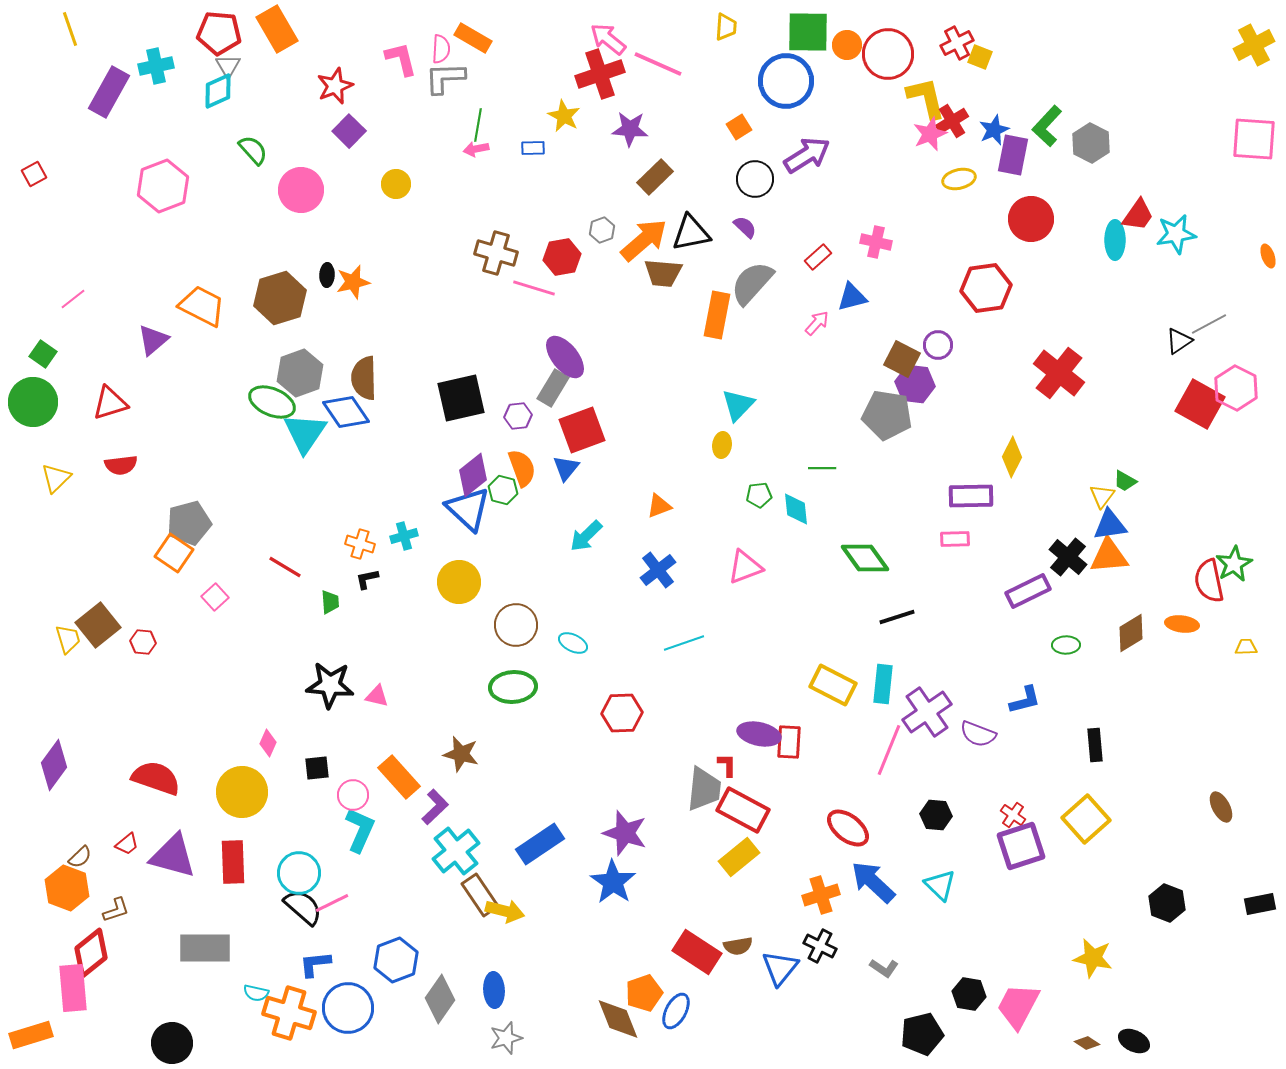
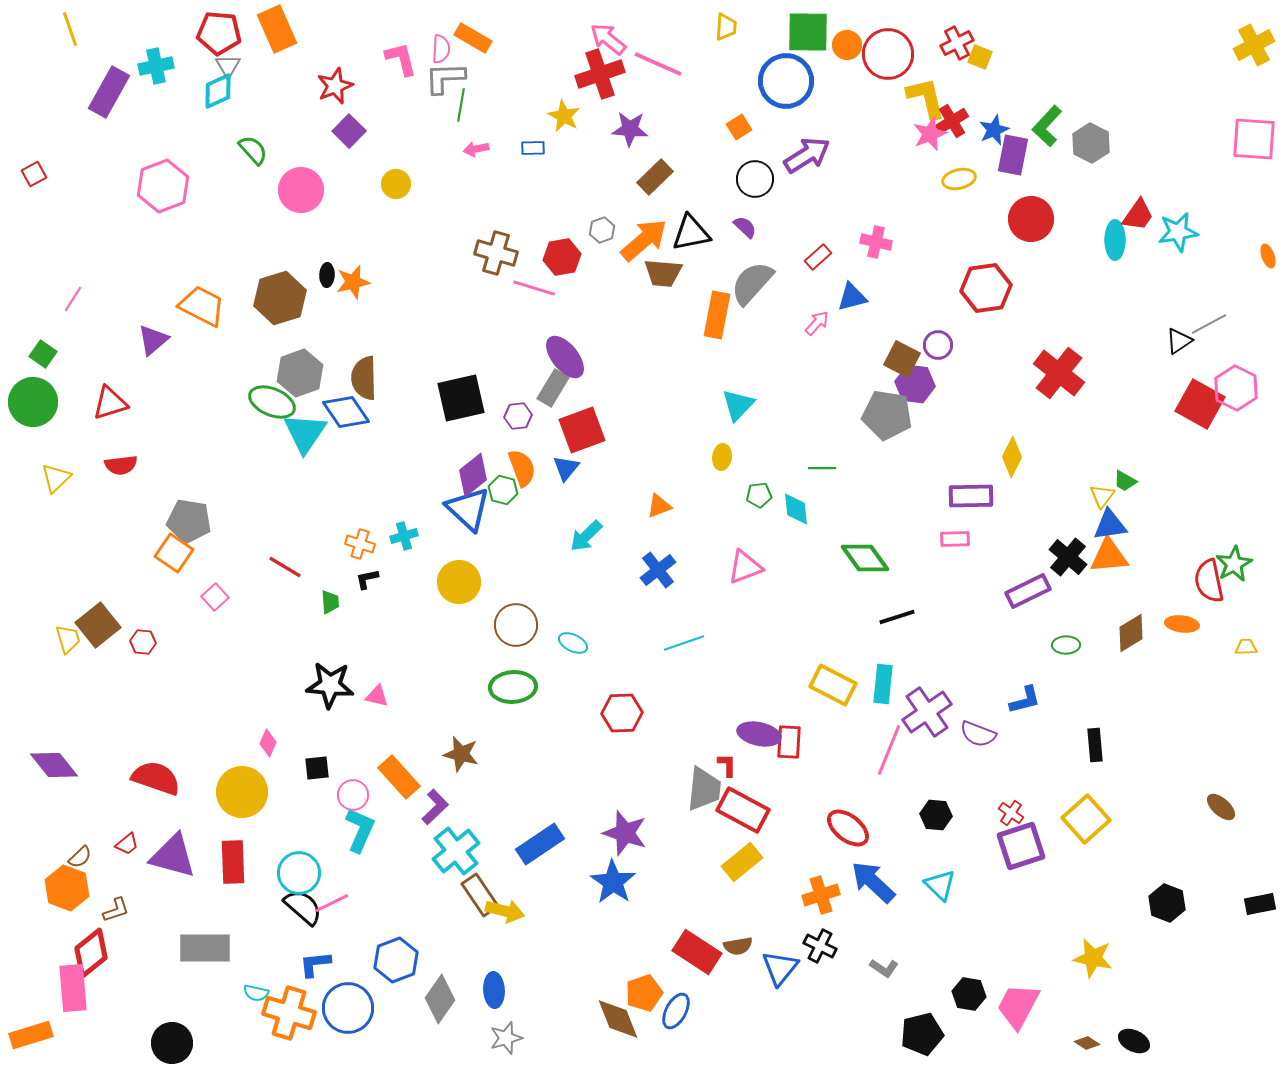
orange rectangle at (277, 29): rotated 6 degrees clockwise
green line at (478, 125): moved 17 px left, 20 px up
cyan star at (1176, 234): moved 2 px right, 2 px up
pink line at (73, 299): rotated 20 degrees counterclockwise
yellow ellipse at (722, 445): moved 12 px down
gray pentagon at (189, 523): moved 2 px up; rotated 24 degrees clockwise
purple diamond at (54, 765): rotated 75 degrees counterclockwise
brown ellipse at (1221, 807): rotated 20 degrees counterclockwise
red cross at (1013, 815): moved 2 px left, 2 px up
yellow rectangle at (739, 857): moved 3 px right, 5 px down
